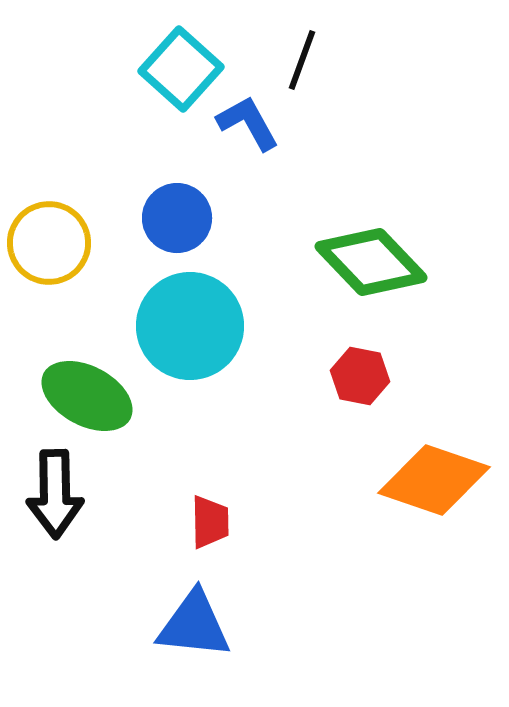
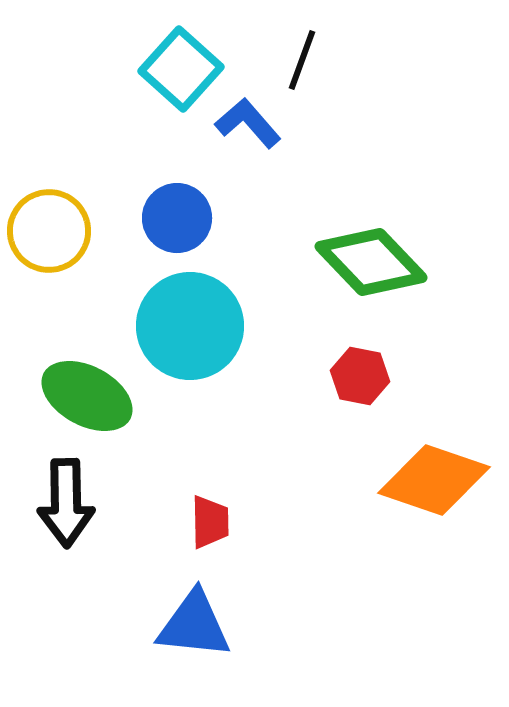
blue L-shape: rotated 12 degrees counterclockwise
yellow circle: moved 12 px up
black arrow: moved 11 px right, 9 px down
